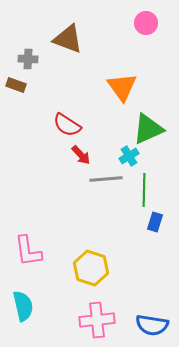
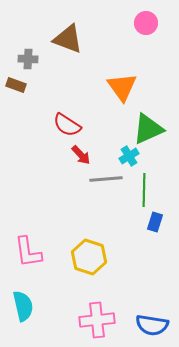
pink L-shape: moved 1 px down
yellow hexagon: moved 2 px left, 11 px up
